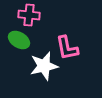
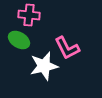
pink L-shape: rotated 16 degrees counterclockwise
